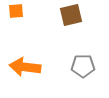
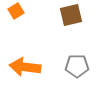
orange square: rotated 28 degrees counterclockwise
gray pentagon: moved 6 px left
